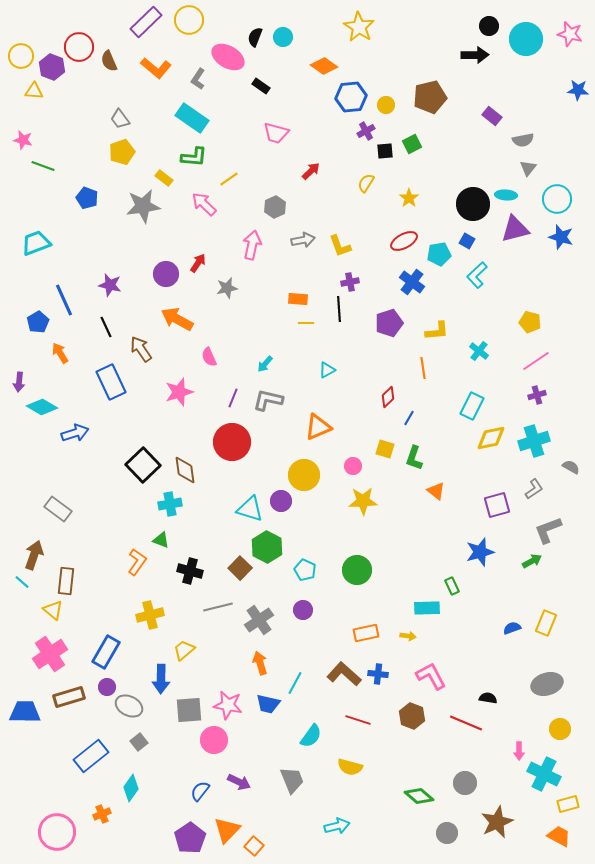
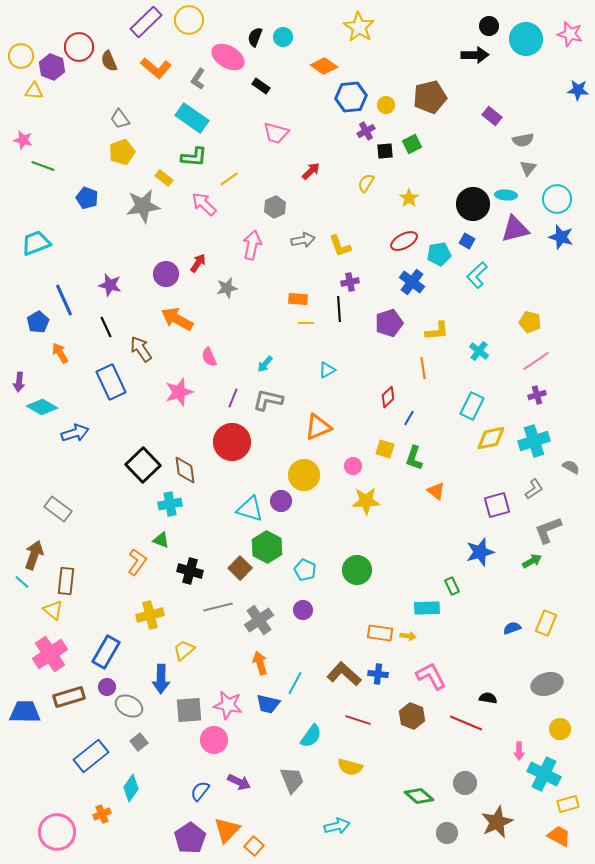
yellow star at (363, 501): moved 3 px right
orange rectangle at (366, 633): moved 14 px right; rotated 20 degrees clockwise
